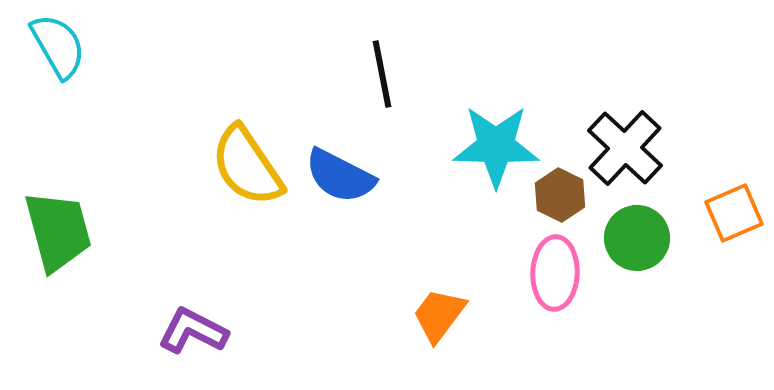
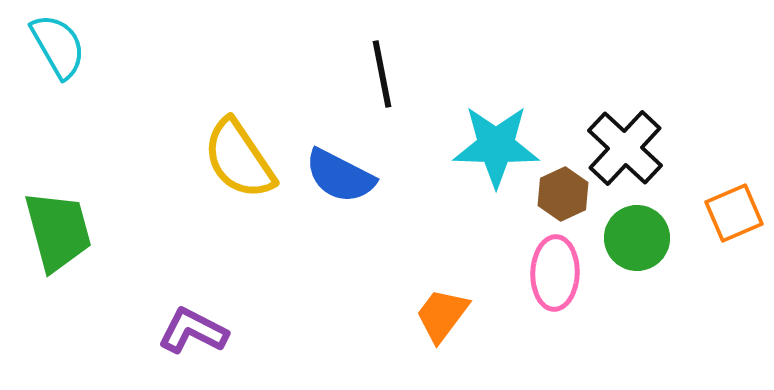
yellow semicircle: moved 8 px left, 7 px up
brown hexagon: moved 3 px right, 1 px up; rotated 9 degrees clockwise
orange trapezoid: moved 3 px right
